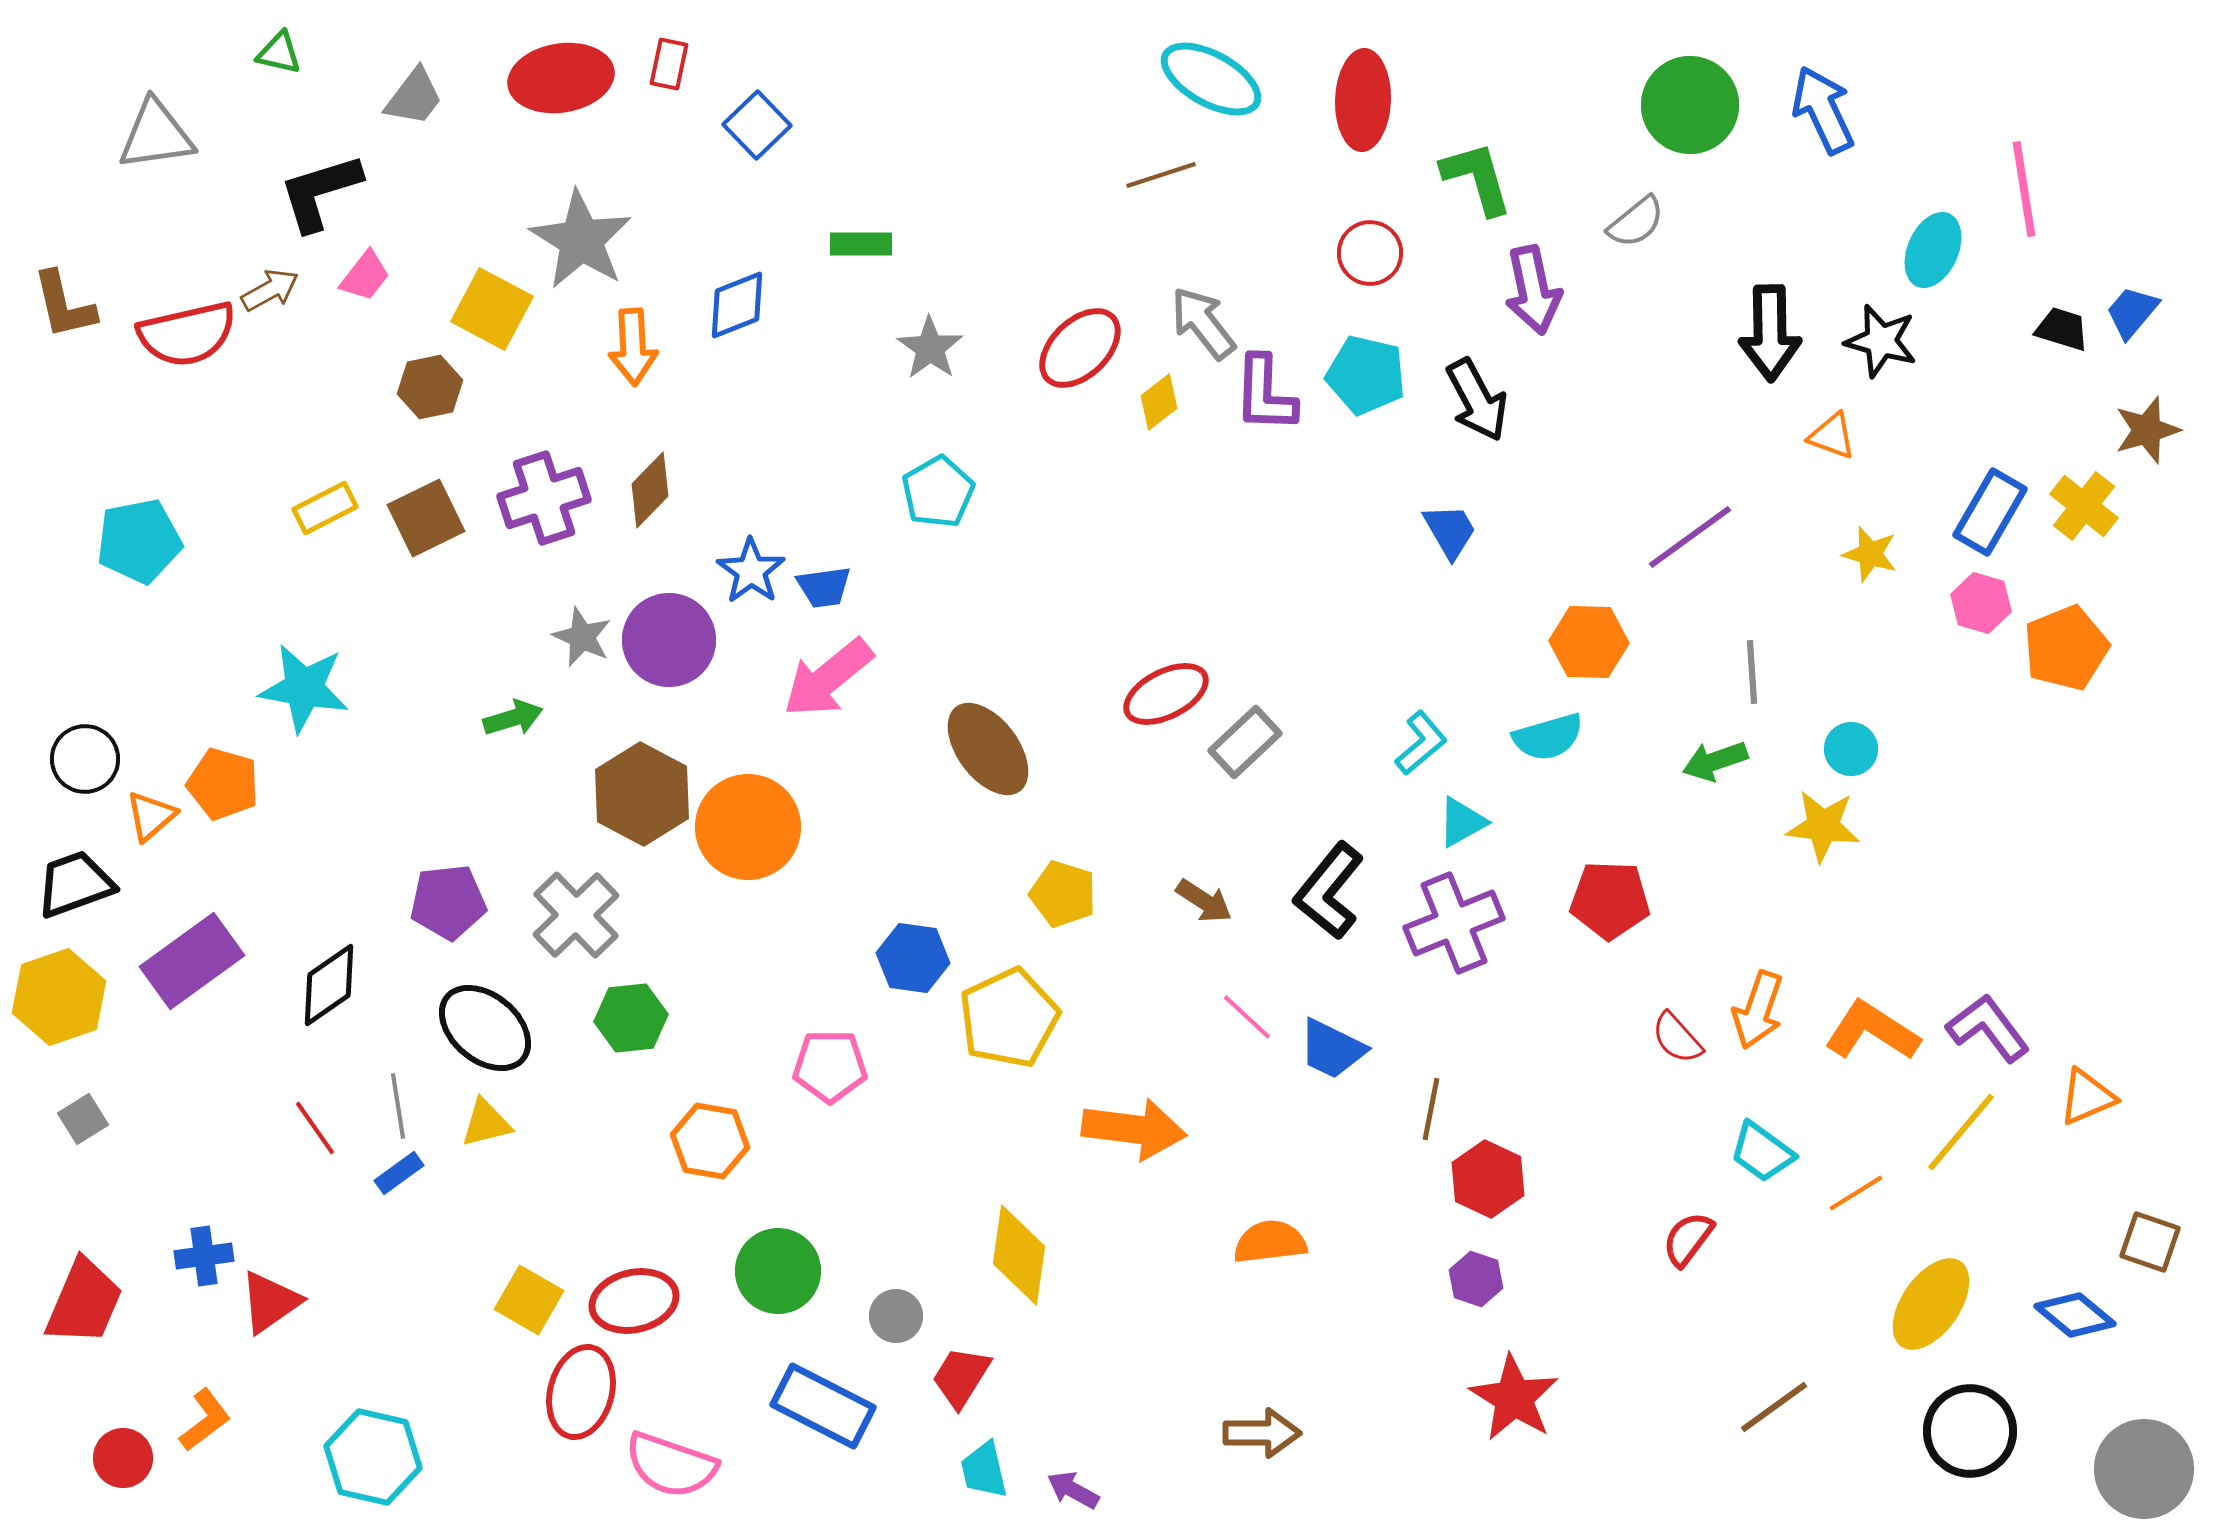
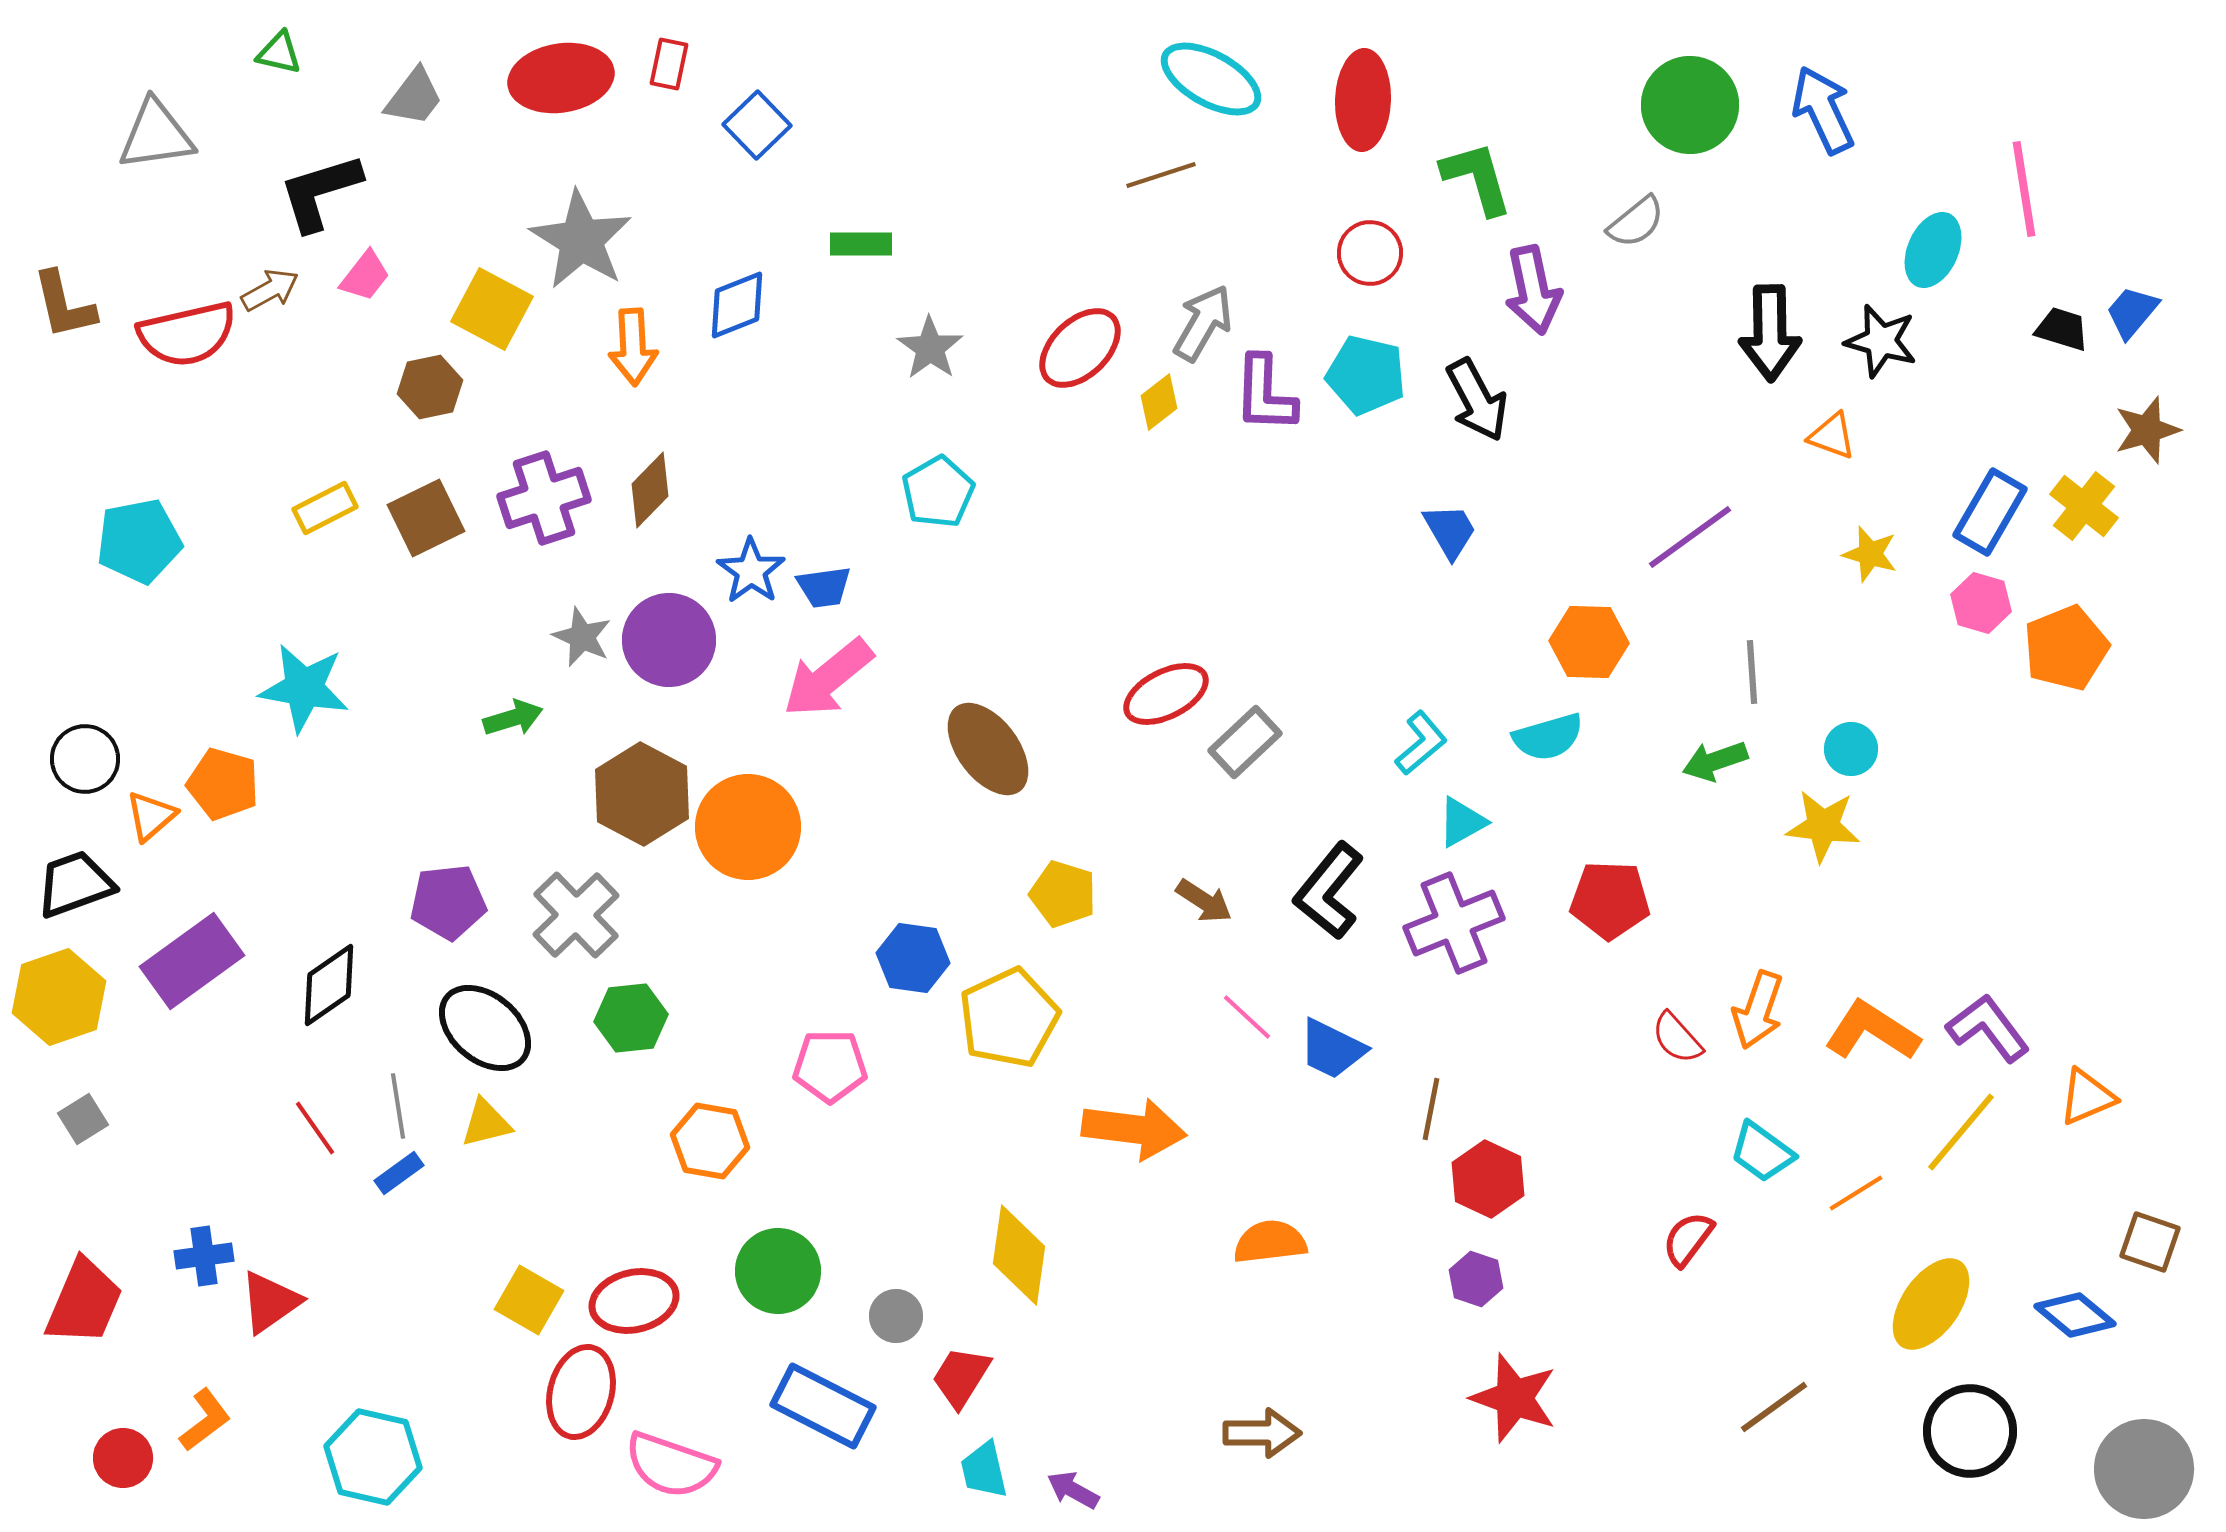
gray arrow at (1203, 323): rotated 68 degrees clockwise
red star at (1514, 1398): rotated 12 degrees counterclockwise
